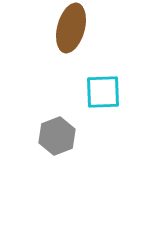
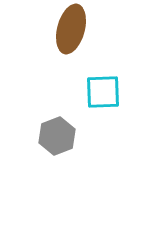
brown ellipse: moved 1 px down
